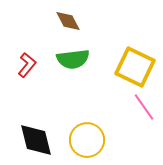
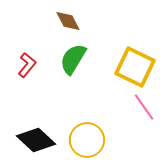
green semicircle: rotated 128 degrees clockwise
black diamond: rotated 33 degrees counterclockwise
